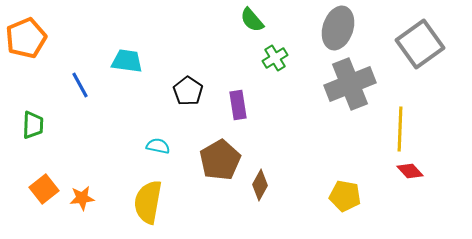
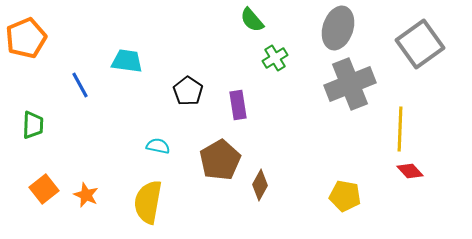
orange star: moved 4 px right, 3 px up; rotated 30 degrees clockwise
